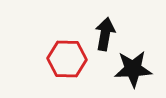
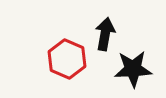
red hexagon: rotated 21 degrees clockwise
